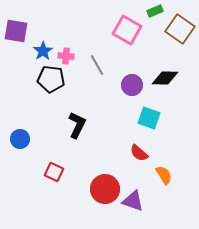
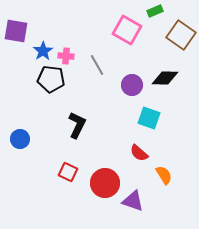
brown square: moved 1 px right, 6 px down
red square: moved 14 px right
red circle: moved 6 px up
